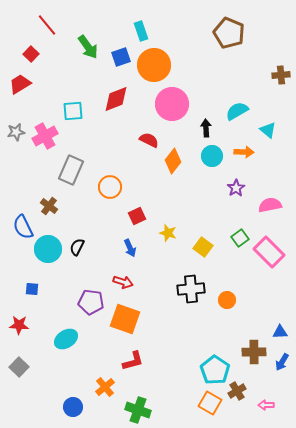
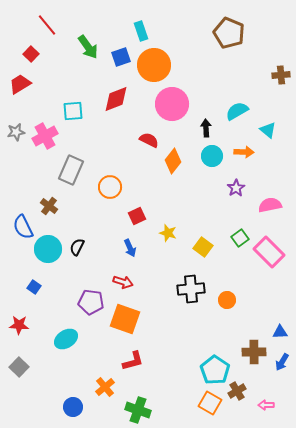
blue square at (32, 289): moved 2 px right, 2 px up; rotated 32 degrees clockwise
